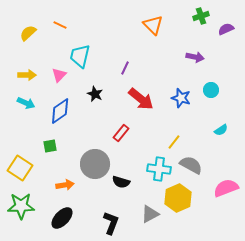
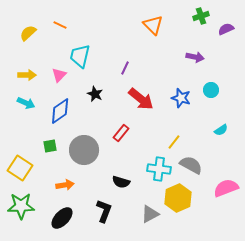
gray circle: moved 11 px left, 14 px up
black L-shape: moved 7 px left, 12 px up
